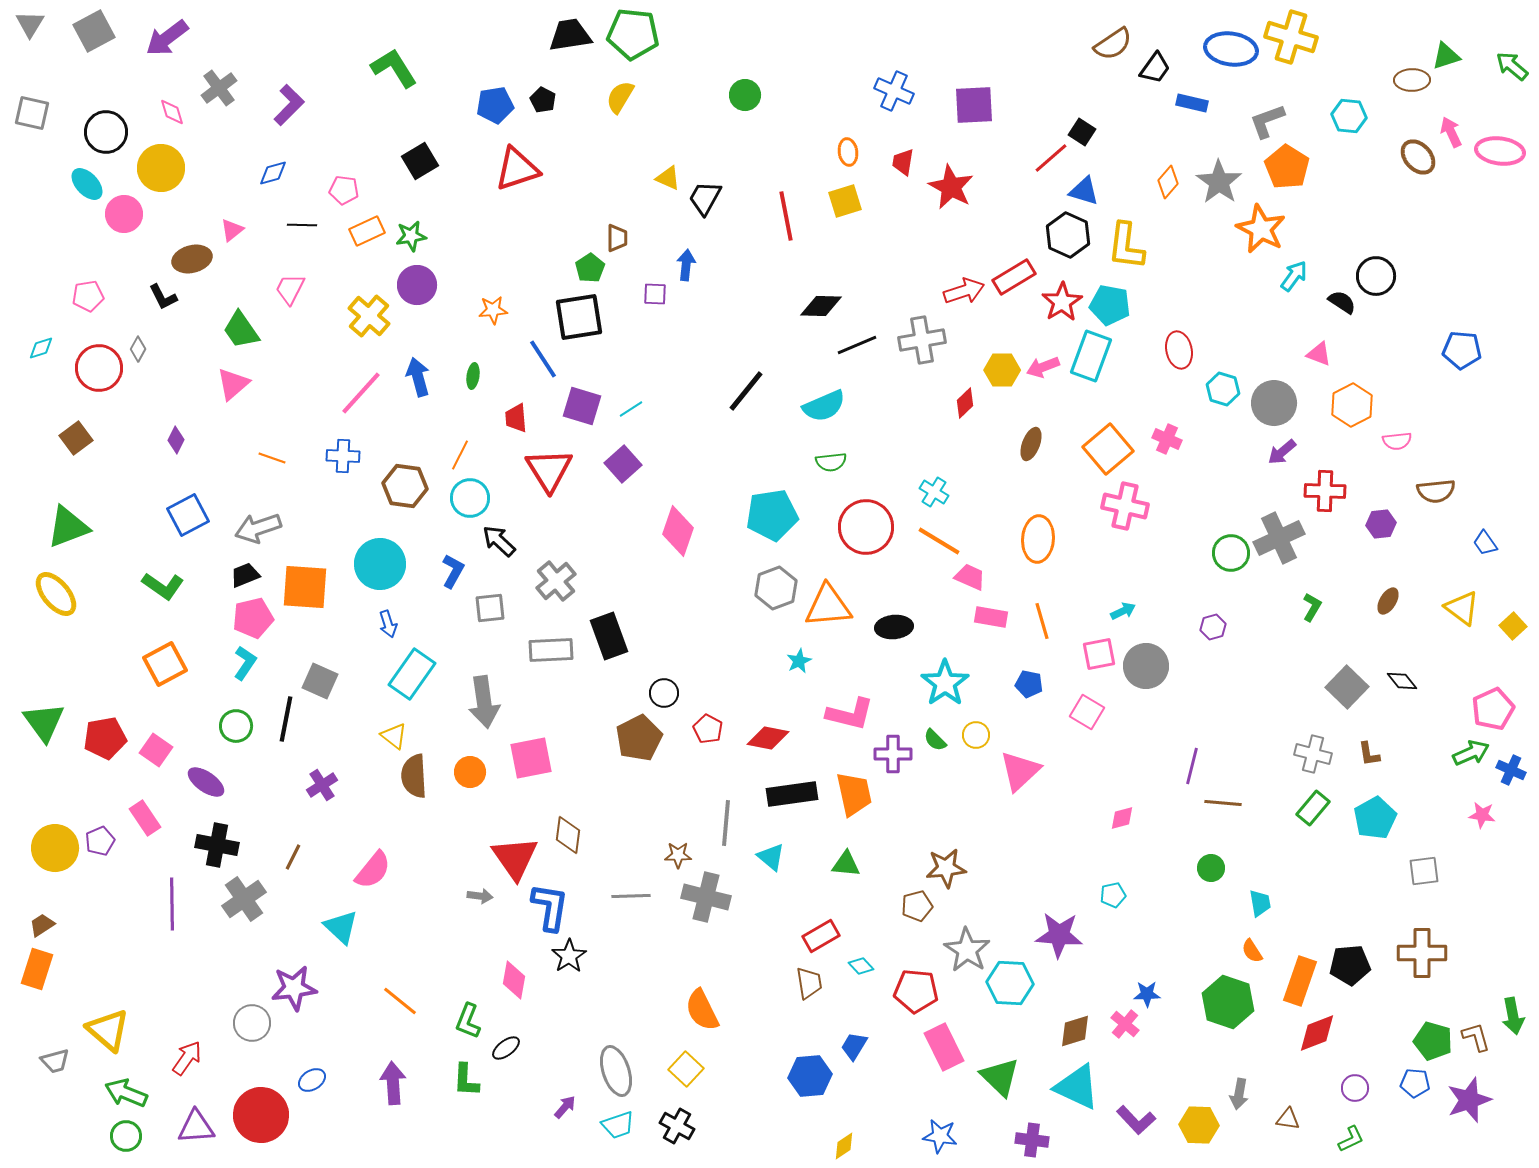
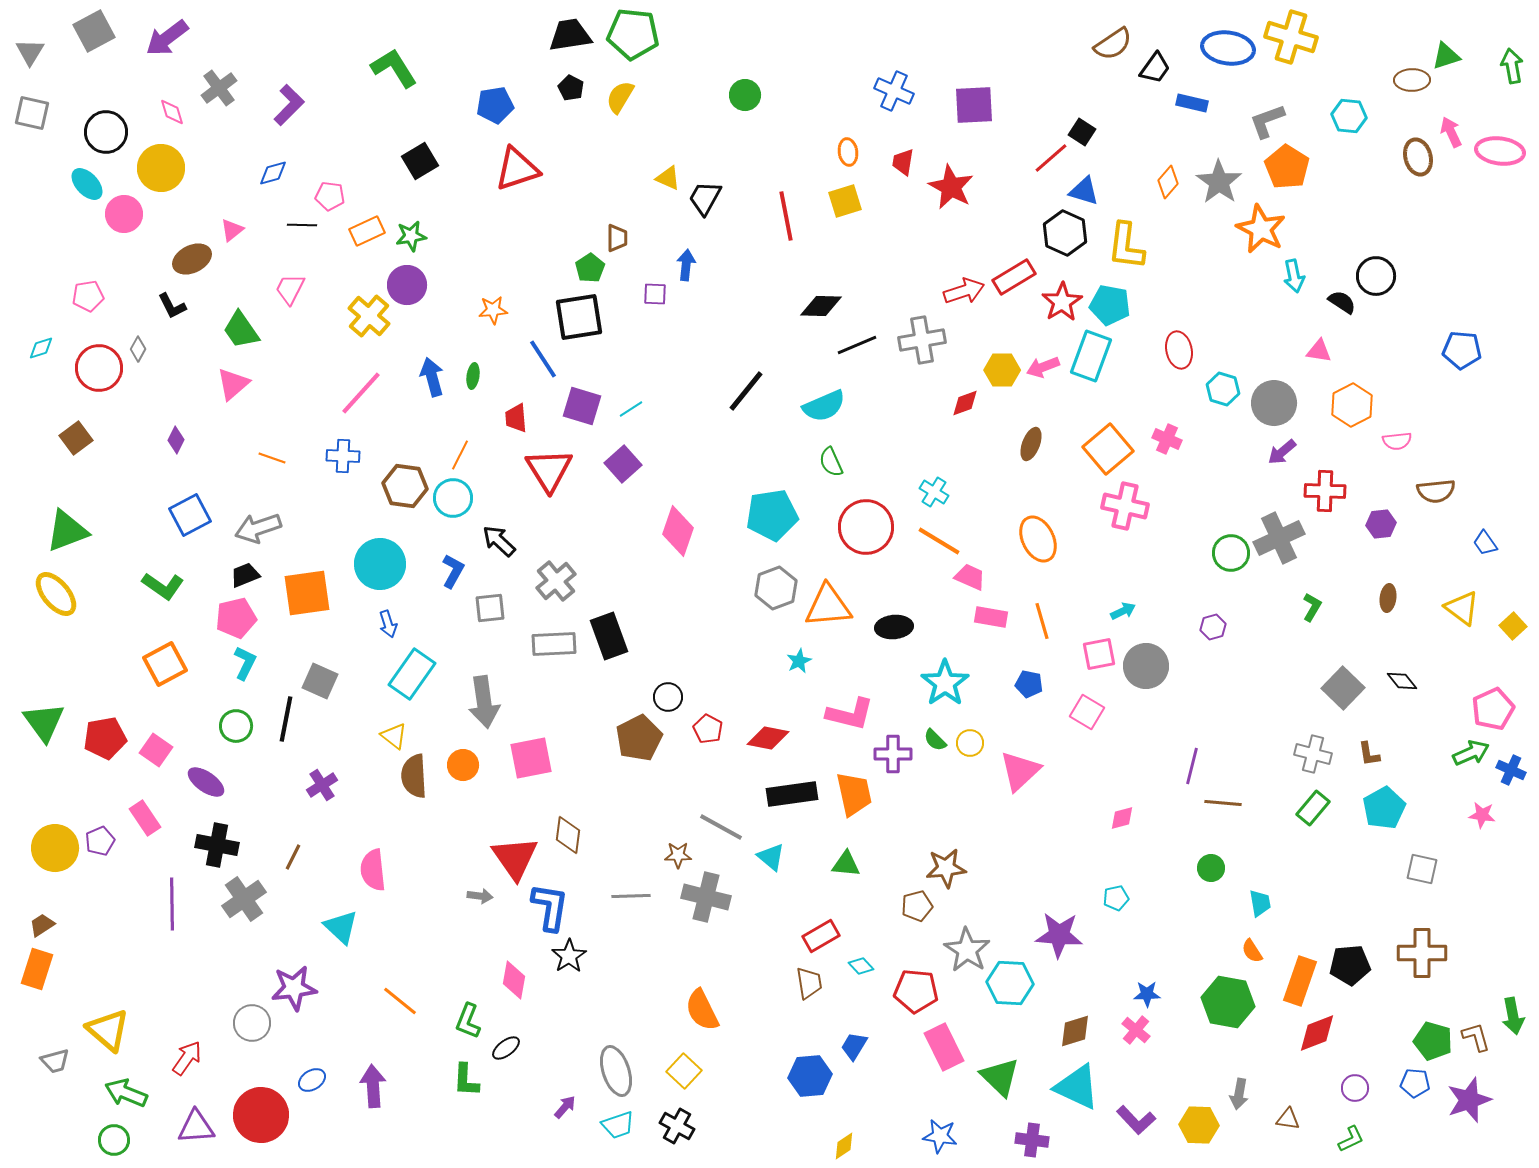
gray triangle at (30, 24): moved 28 px down
blue ellipse at (1231, 49): moved 3 px left, 1 px up
green arrow at (1512, 66): rotated 40 degrees clockwise
black pentagon at (543, 100): moved 28 px right, 12 px up
brown ellipse at (1418, 157): rotated 27 degrees clockwise
pink pentagon at (344, 190): moved 14 px left, 6 px down
black hexagon at (1068, 235): moved 3 px left, 2 px up
brown ellipse at (192, 259): rotated 12 degrees counterclockwise
cyan arrow at (1294, 276): rotated 132 degrees clockwise
purple circle at (417, 285): moved 10 px left
black L-shape at (163, 297): moved 9 px right, 9 px down
pink triangle at (1319, 354): moved 3 px up; rotated 12 degrees counterclockwise
blue arrow at (418, 377): moved 14 px right
red diamond at (965, 403): rotated 24 degrees clockwise
green semicircle at (831, 462): rotated 72 degrees clockwise
cyan circle at (470, 498): moved 17 px left
blue square at (188, 515): moved 2 px right
green triangle at (68, 527): moved 1 px left, 4 px down
orange ellipse at (1038, 539): rotated 30 degrees counterclockwise
orange square at (305, 587): moved 2 px right, 6 px down; rotated 12 degrees counterclockwise
brown ellipse at (1388, 601): moved 3 px up; rotated 24 degrees counterclockwise
pink pentagon at (253, 618): moved 17 px left
gray rectangle at (551, 650): moved 3 px right, 6 px up
cyan L-shape at (245, 663): rotated 8 degrees counterclockwise
gray square at (1347, 687): moved 4 px left, 1 px down
black circle at (664, 693): moved 4 px right, 4 px down
yellow circle at (976, 735): moved 6 px left, 8 px down
orange circle at (470, 772): moved 7 px left, 7 px up
cyan pentagon at (1375, 818): moved 9 px right, 10 px up
gray line at (726, 823): moved 5 px left, 4 px down; rotated 66 degrees counterclockwise
pink semicircle at (373, 870): rotated 135 degrees clockwise
gray square at (1424, 871): moved 2 px left, 2 px up; rotated 20 degrees clockwise
cyan pentagon at (1113, 895): moved 3 px right, 3 px down
green hexagon at (1228, 1002): rotated 9 degrees counterclockwise
pink cross at (1125, 1024): moved 11 px right, 6 px down
yellow square at (686, 1069): moved 2 px left, 2 px down
purple arrow at (393, 1083): moved 20 px left, 3 px down
green circle at (126, 1136): moved 12 px left, 4 px down
